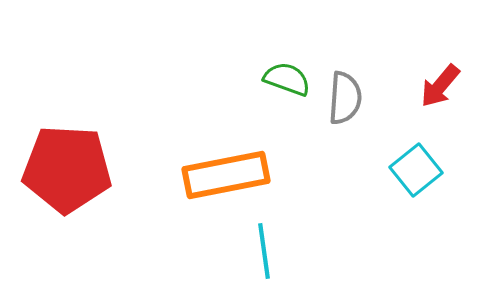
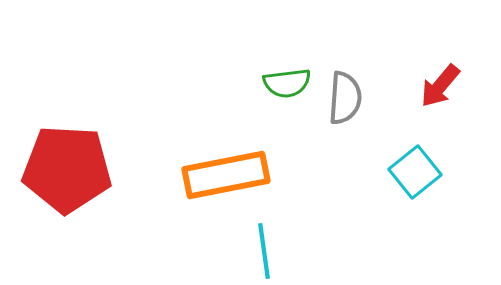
green semicircle: moved 4 px down; rotated 153 degrees clockwise
cyan square: moved 1 px left, 2 px down
